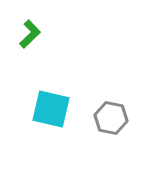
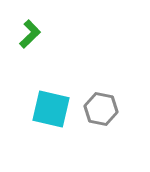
gray hexagon: moved 10 px left, 9 px up
